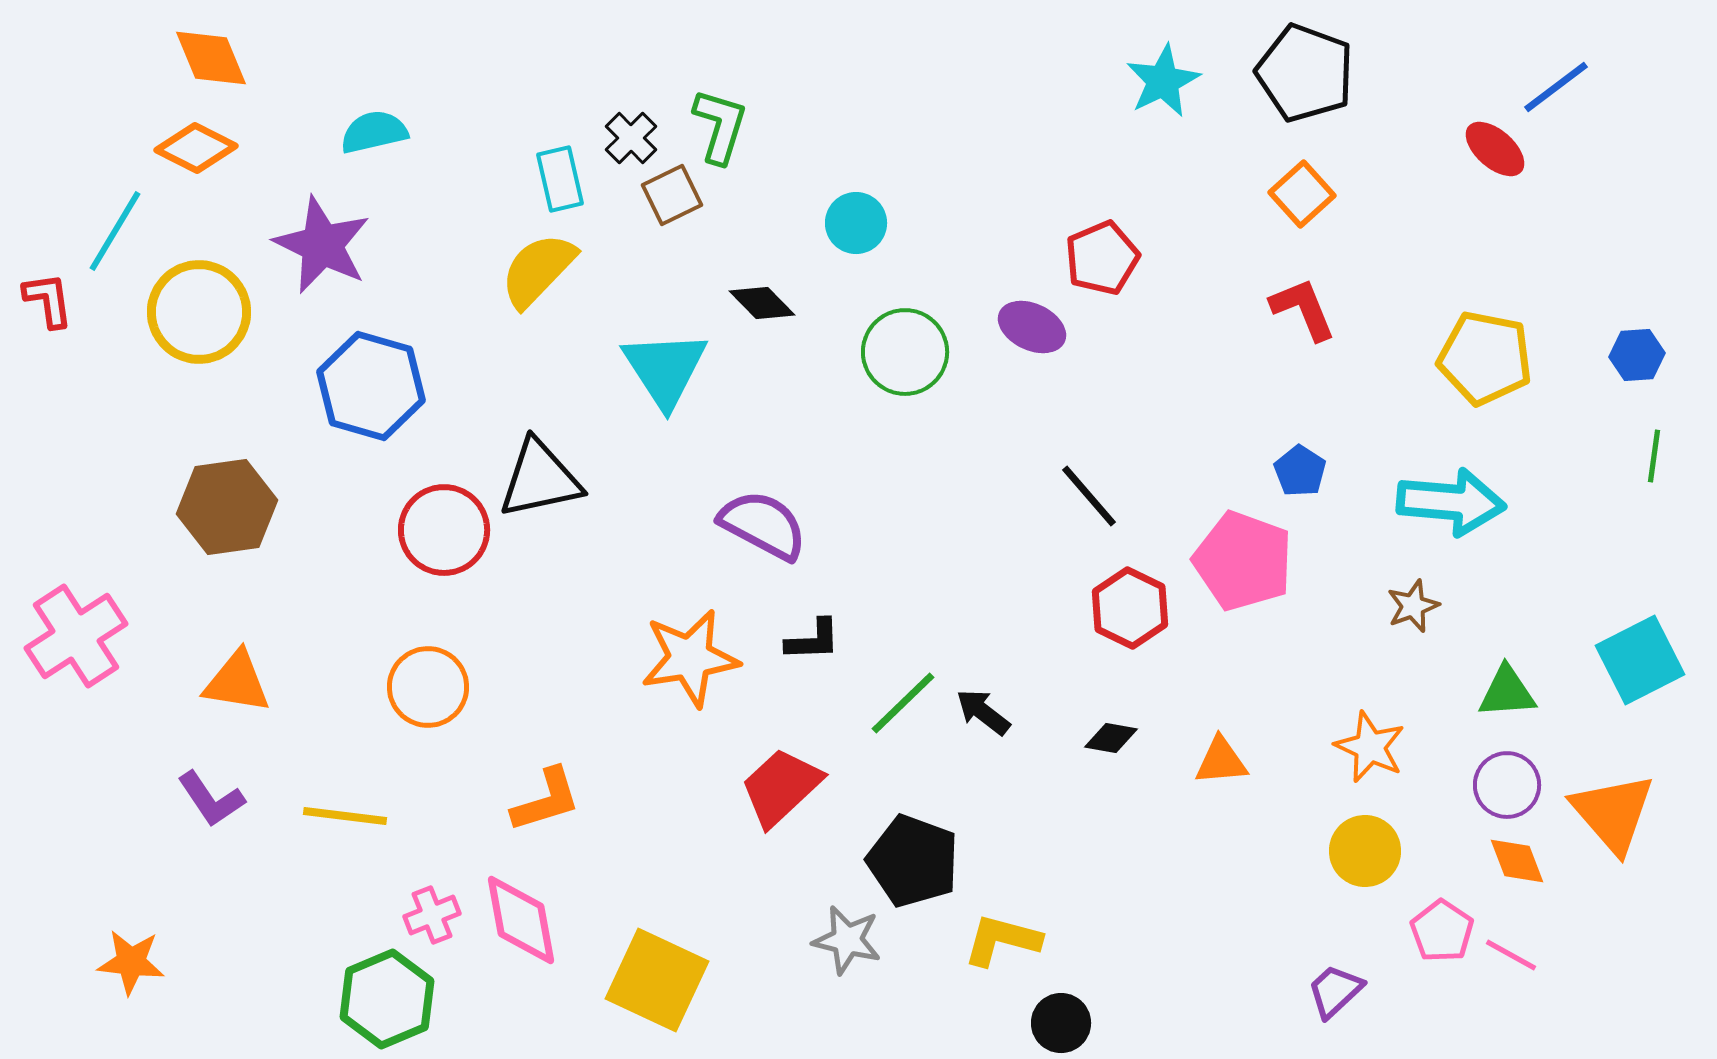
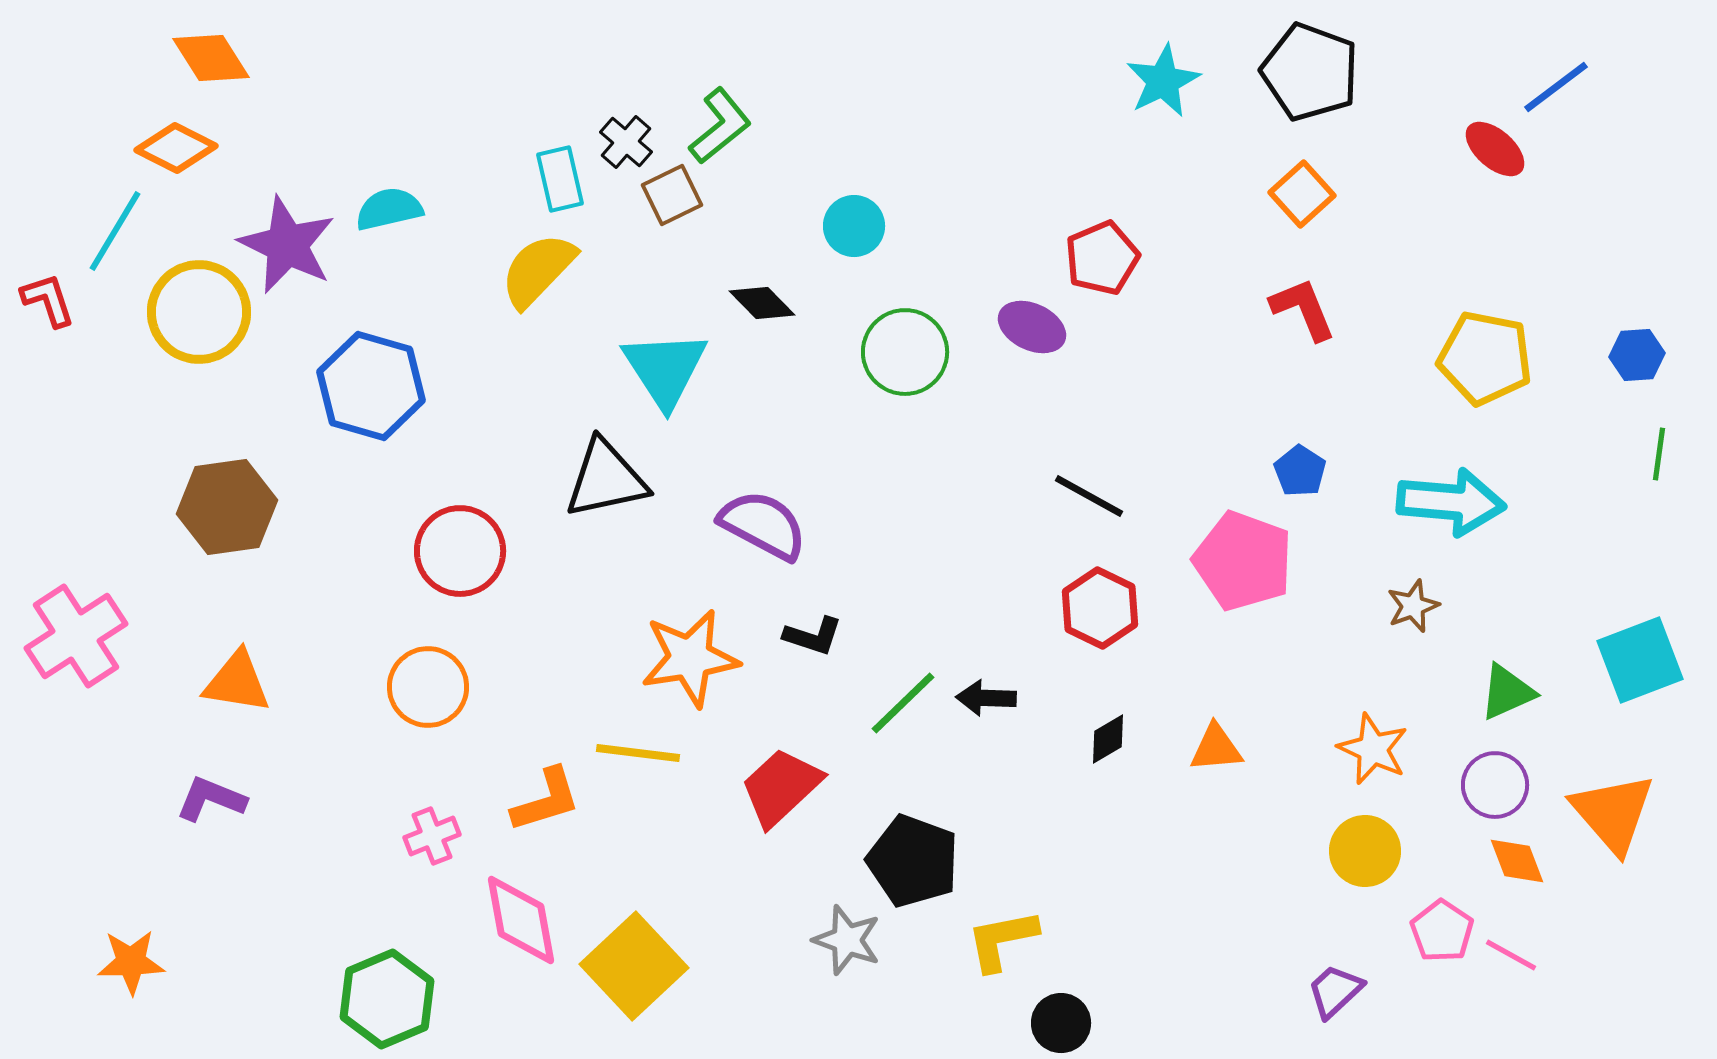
orange diamond at (211, 58): rotated 10 degrees counterclockwise
black pentagon at (1305, 73): moved 5 px right, 1 px up
green L-shape at (720, 126): rotated 34 degrees clockwise
cyan semicircle at (374, 132): moved 15 px right, 77 px down
black cross at (631, 138): moved 5 px left, 4 px down; rotated 4 degrees counterclockwise
orange diamond at (196, 148): moved 20 px left
cyan circle at (856, 223): moved 2 px left, 3 px down
purple star at (322, 245): moved 35 px left
red L-shape at (48, 300): rotated 10 degrees counterclockwise
green line at (1654, 456): moved 5 px right, 2 px up
black triangle at (540, 479): moved 66 px right
black line at (1089, 496): rotated 20 degrees counterclockwise
red circle at (444, 530): moved 16 px right, 21 px down
red hexagon at (1130, 608): moved 30 px left
black L-shape at (813, 640): moved 4 px up; rotated 20 degrees clockwise
cyan square at (1640, 660): rotated 6 degrees clockwise
green triangle at (1507, 692): rotated 20 degrees counterclockwise
black arrow at (983, 712): moved 3 px right, 14 px up; rotated 36 degrees counterclockwise
black diamond at (1111, 738): moved 3 px left, 1 px down; rotated 40 degrees counterclockwise
orange star at (1370, 747): moved 3 px right, 2 px down
orange triangle at (1221, 761): moved 5 px left, 13 px up
purple circle at (1507, 785): moved 12 px left
purple L-shape at (211, 799): rotated 146 degrees clockwise
yellow line at (345, 816): moved 293 px right, 63 px up
pink cross at (432, 915): moved 79 px up
gray star at (847, 940): rotated 6 degrees clockwise
yellow L-shape at (1002, 940): rotated 26 degrees counterclockwise
orange star at (131, 962): rotated 8 degrees counterclockwise
yellow square at (657, 980): moved 23 px left, 14 px up; rotated 22 degrees clockwise
